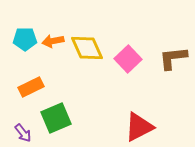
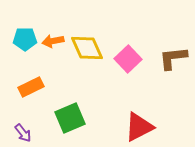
green square: moved 14 px right
